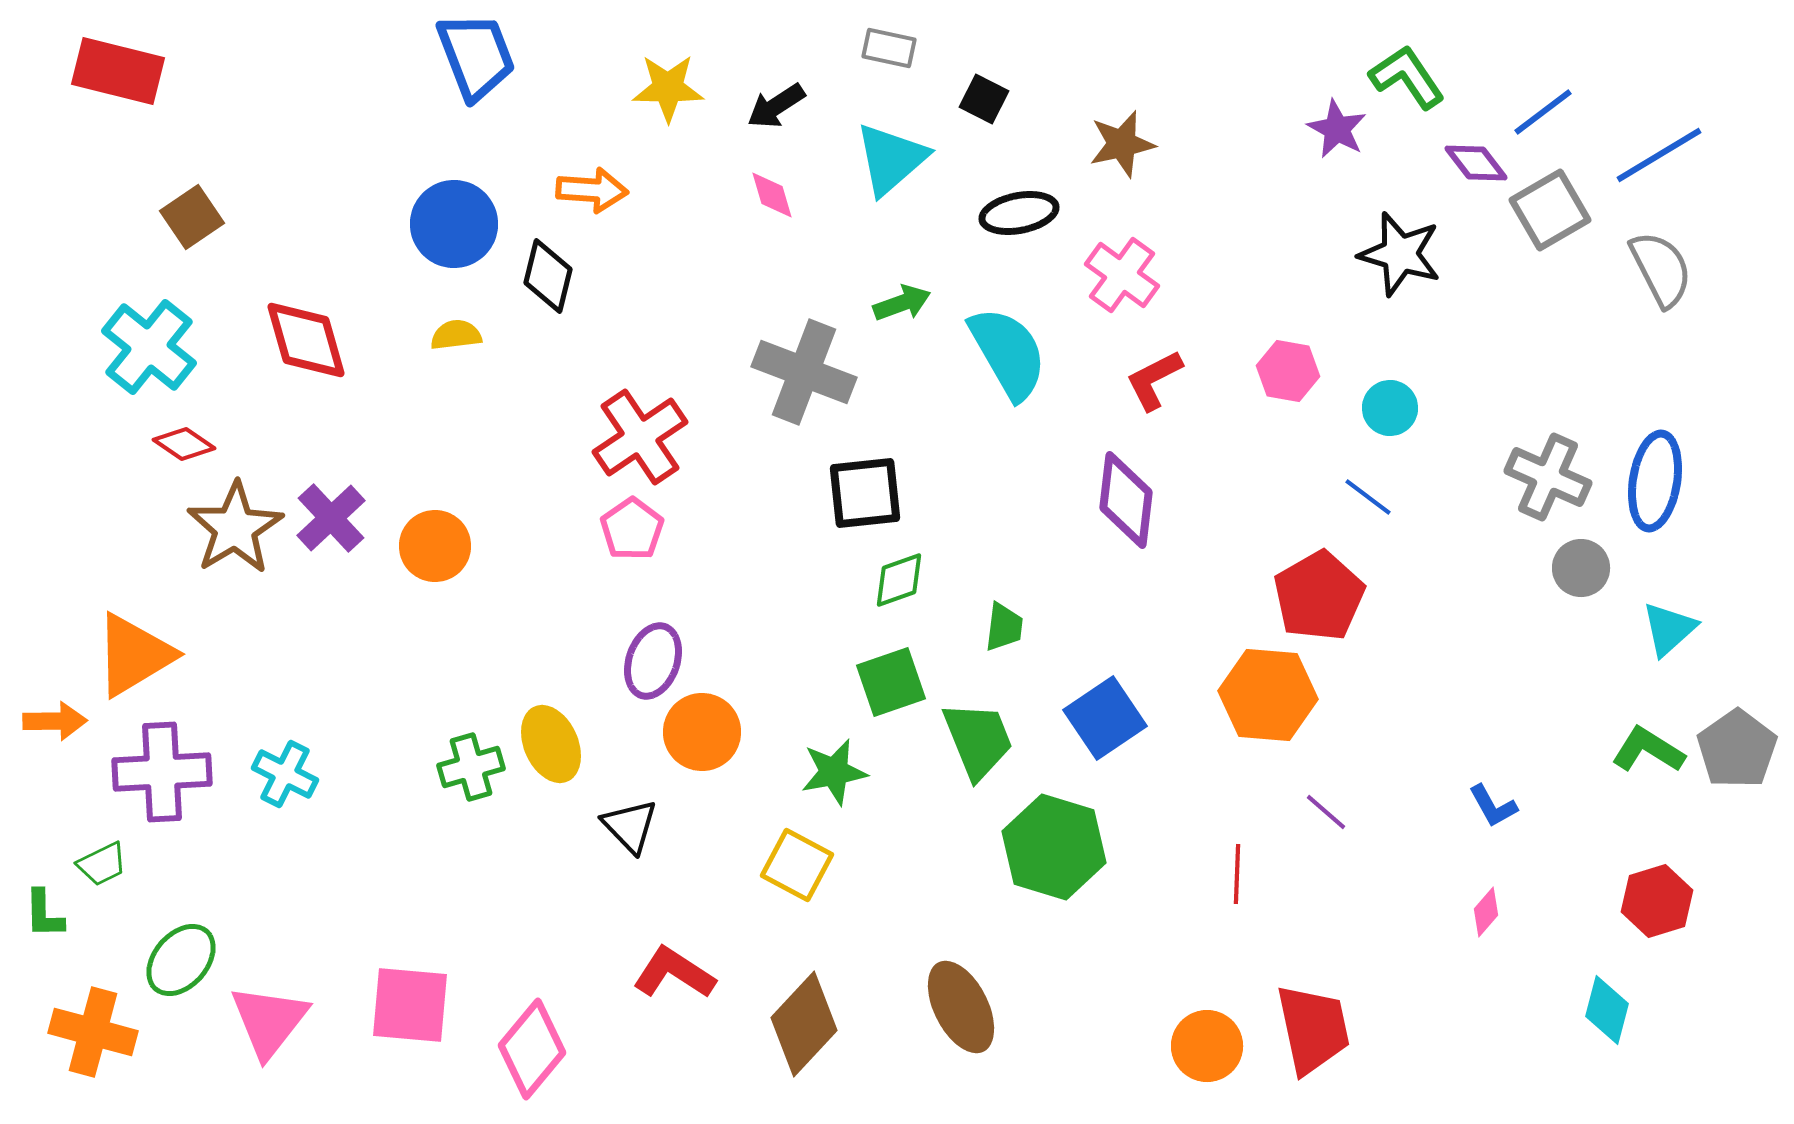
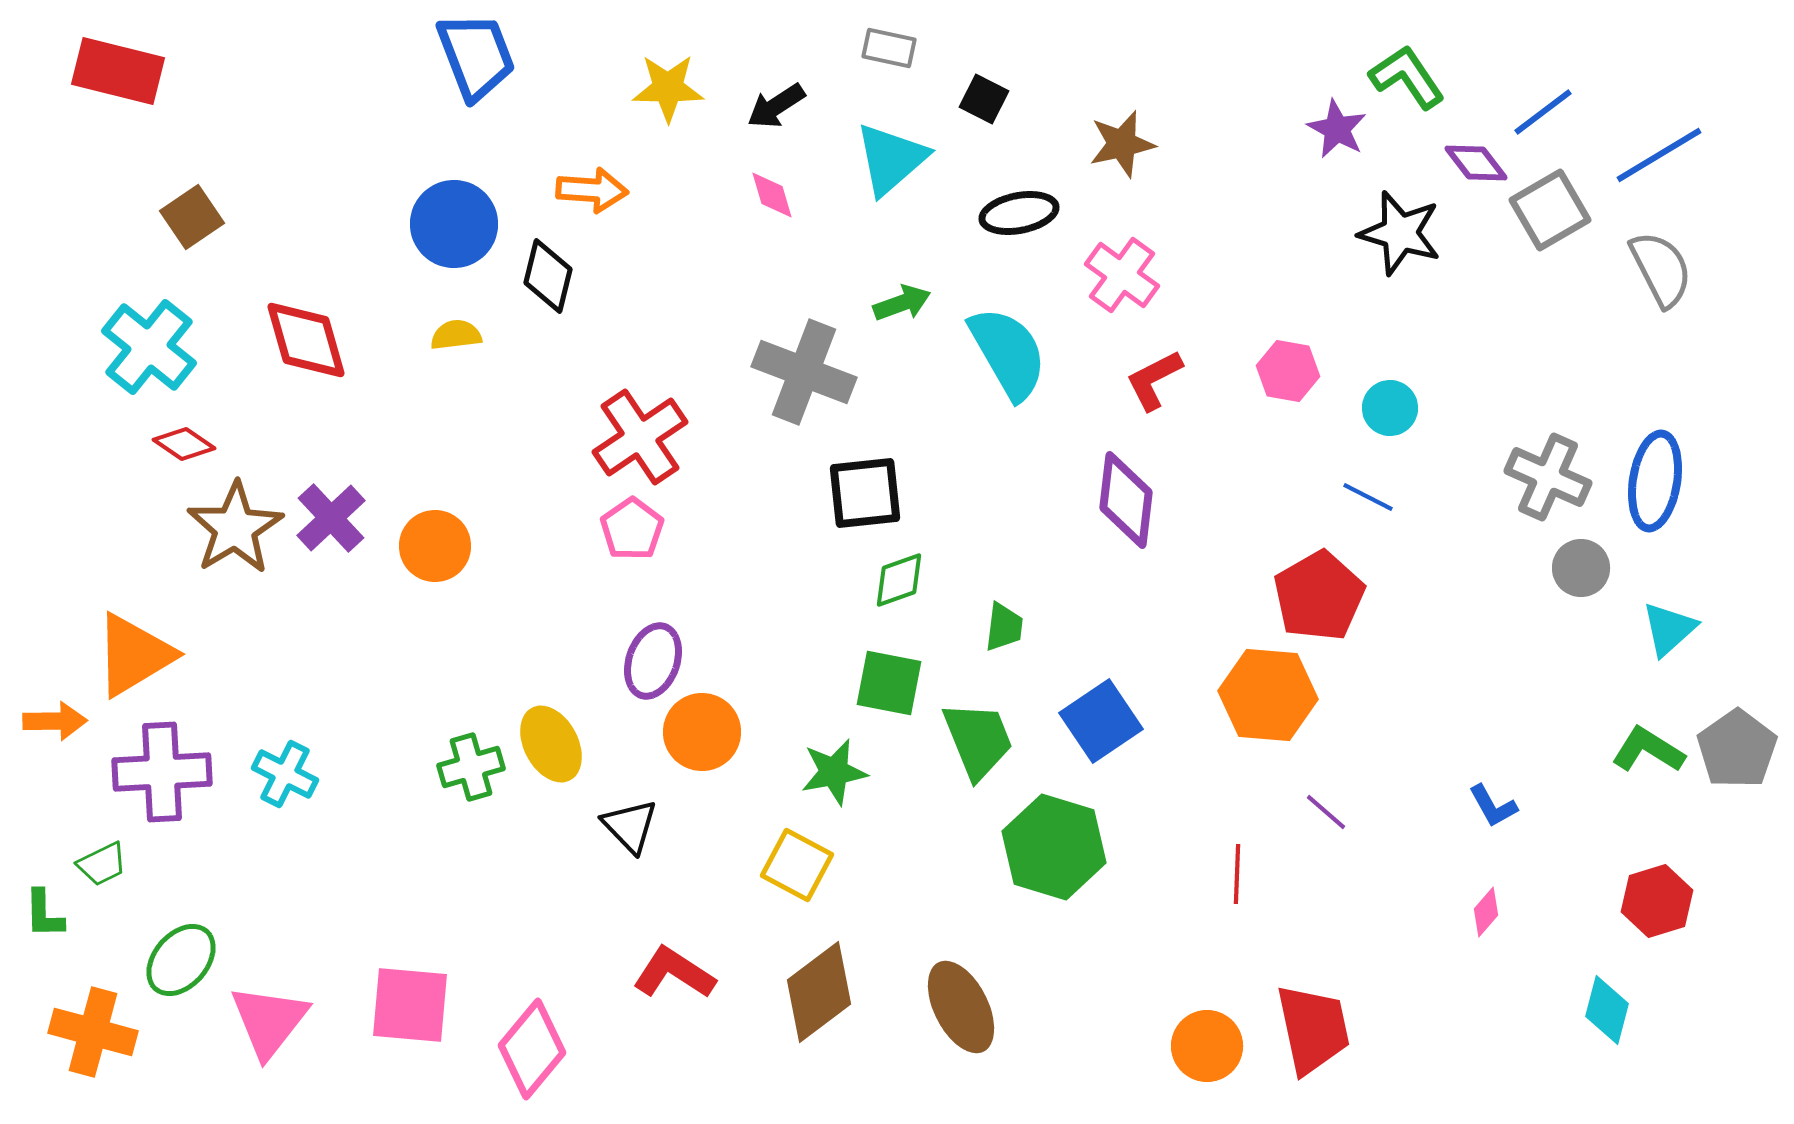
black star at (1400, 254): moved 21 px up
blue line at (1368, 497): rotated 10 degrees counterclockwise
green square at (891, 682): moved 2 px left, 1 px down; rotated 30 degrees clockwise
blue square at (1105, 718): moved 4 px left, 3 px down
yellow ellipse at (551, 744): rotated 4 degrees counterclockwise
brown diamond at (804, 1024): moved 15 px right, 32 px up; rotated 10 degrees clockwise
